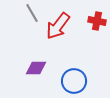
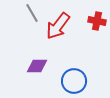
purple diamond: moved 1 px right, 2 px up
